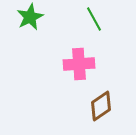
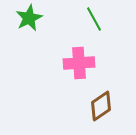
green star: moved 1 px left, 1 px down
pink cross: moved 1 px up
